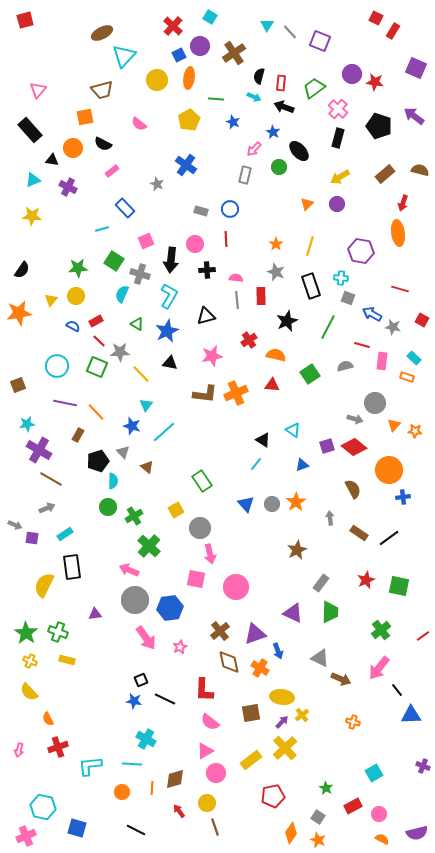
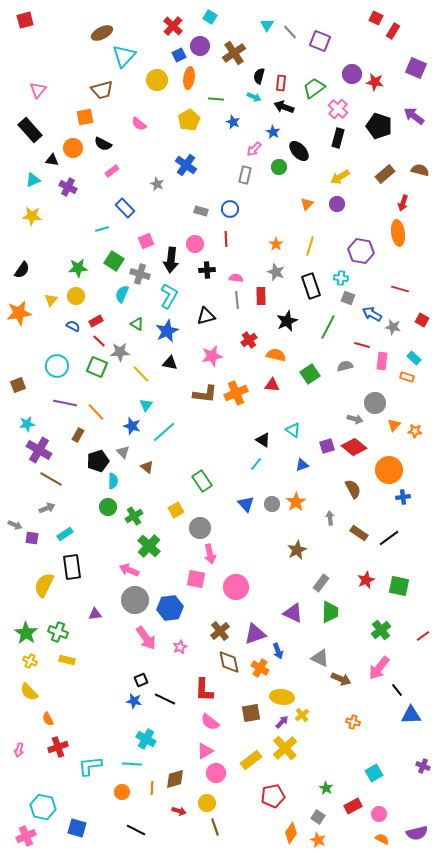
red arrow at (179, 811): rotated 144 degrees clockwise
